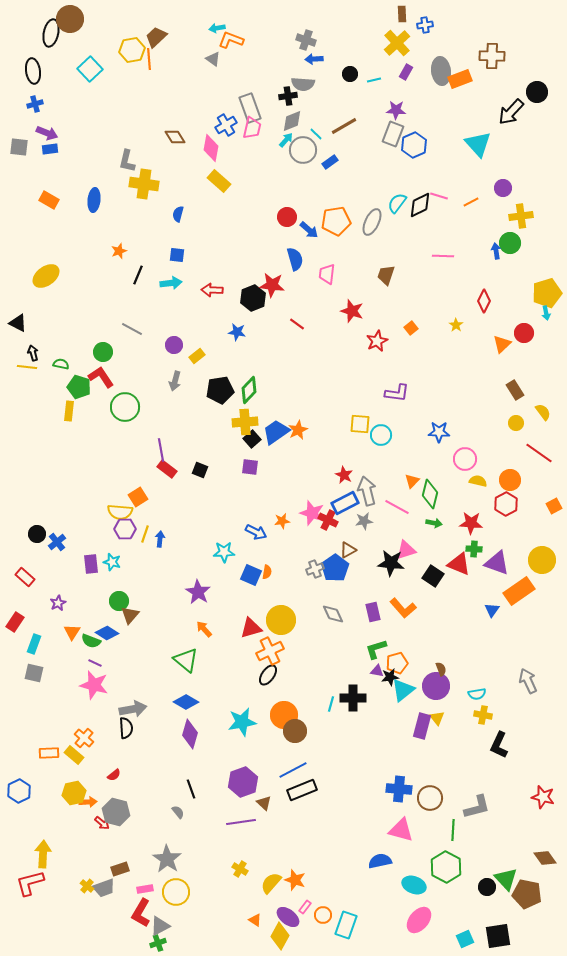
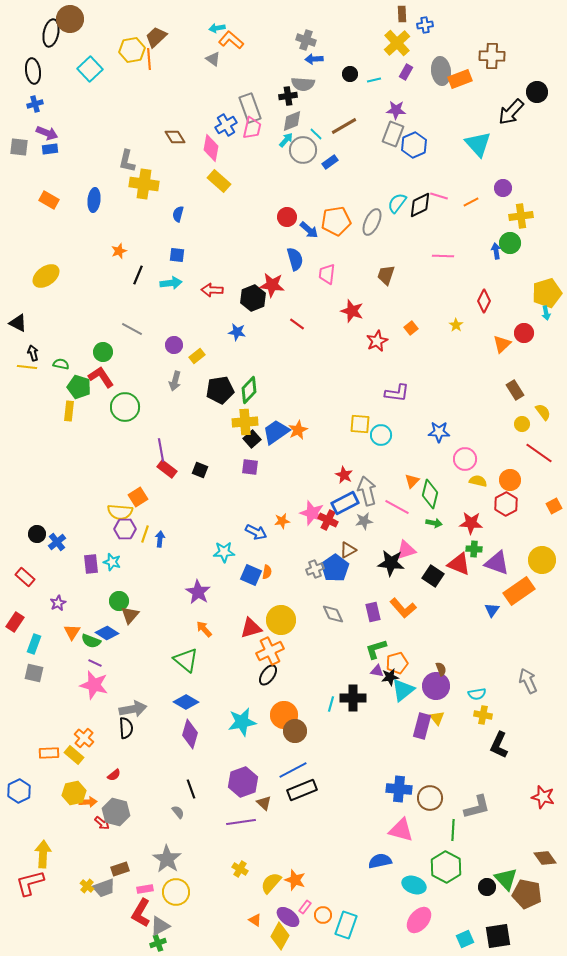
orange L-shape at (231, 40): rotated 20 degrees clockwise
yellow circle at (516, 423): moved 6 px right, 1 px down
